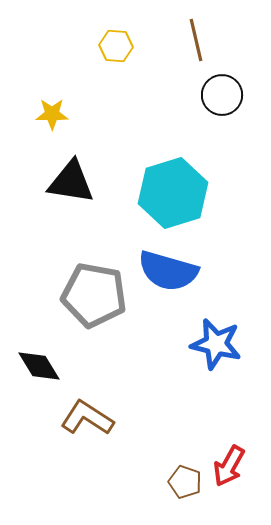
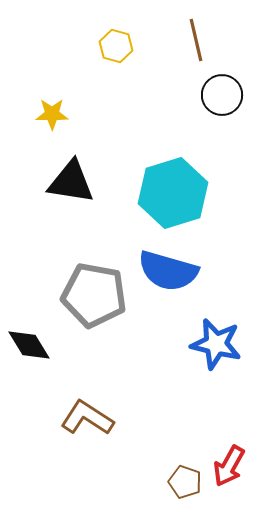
yellow hexagon: rotated 12 degrees clockwise
black diamond: moved 10 px left, 21 px up
